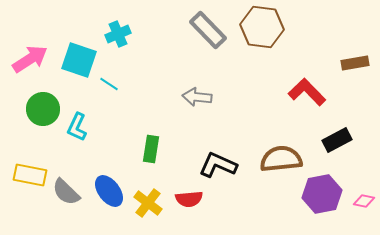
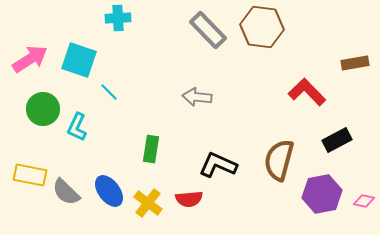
cyan cross: moved 16 px up; rotated 20 degrees clockwise
cyan line: moved 8 px down; rotated 12 degrees clockwise
brown semicircle: moved 2 px left, 1 px down; rotated 69 degrees counterclockwise
